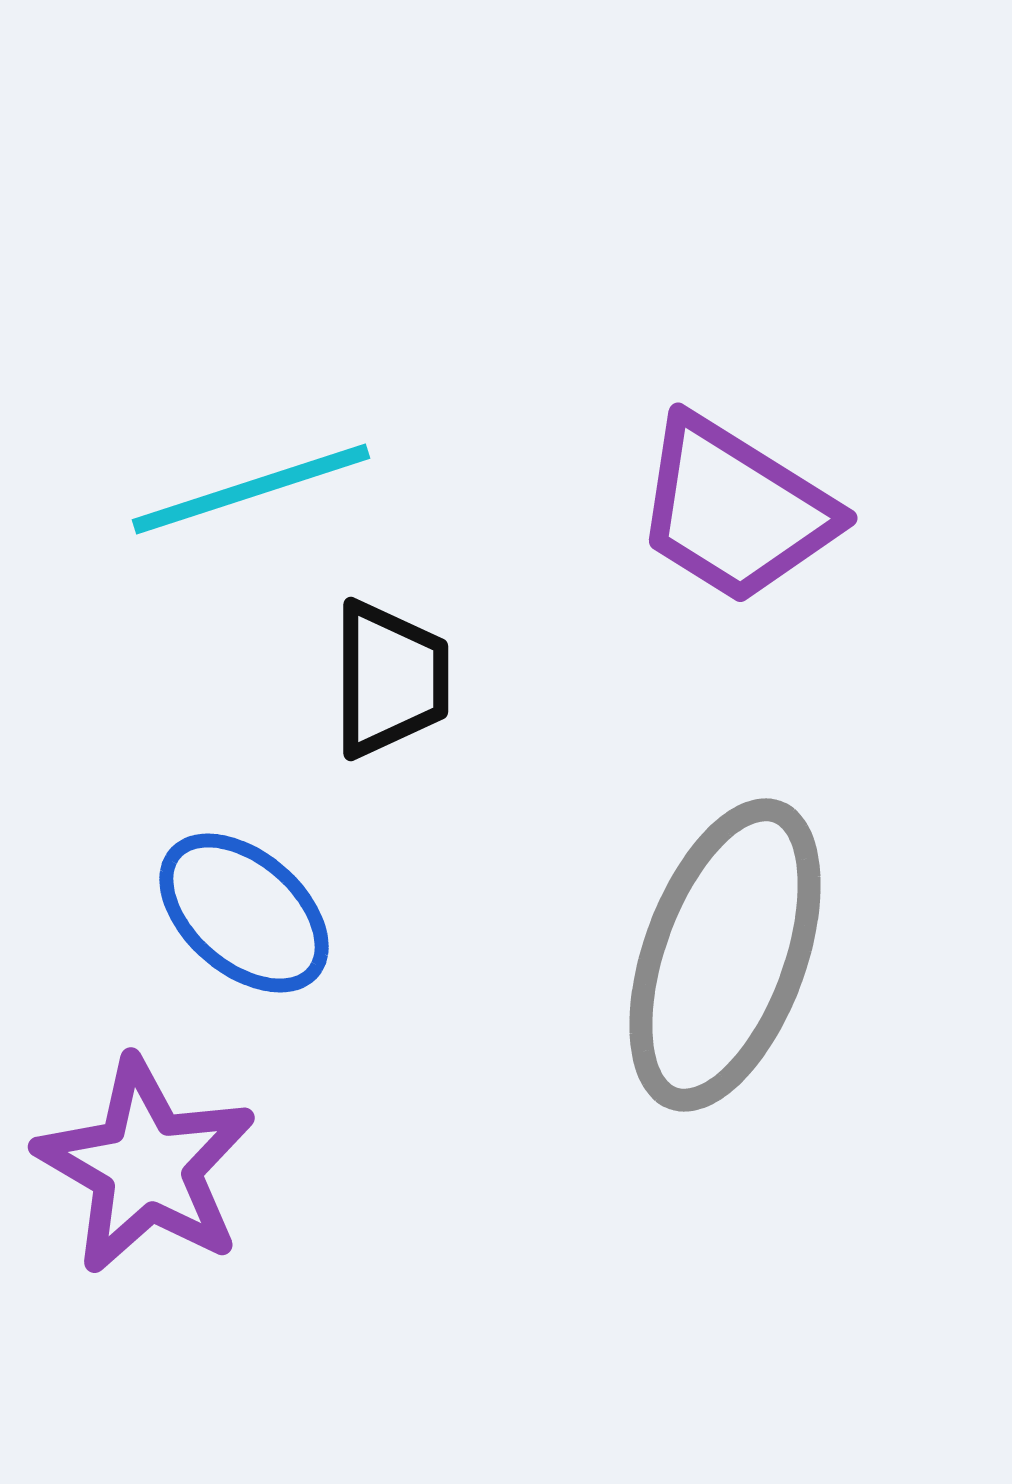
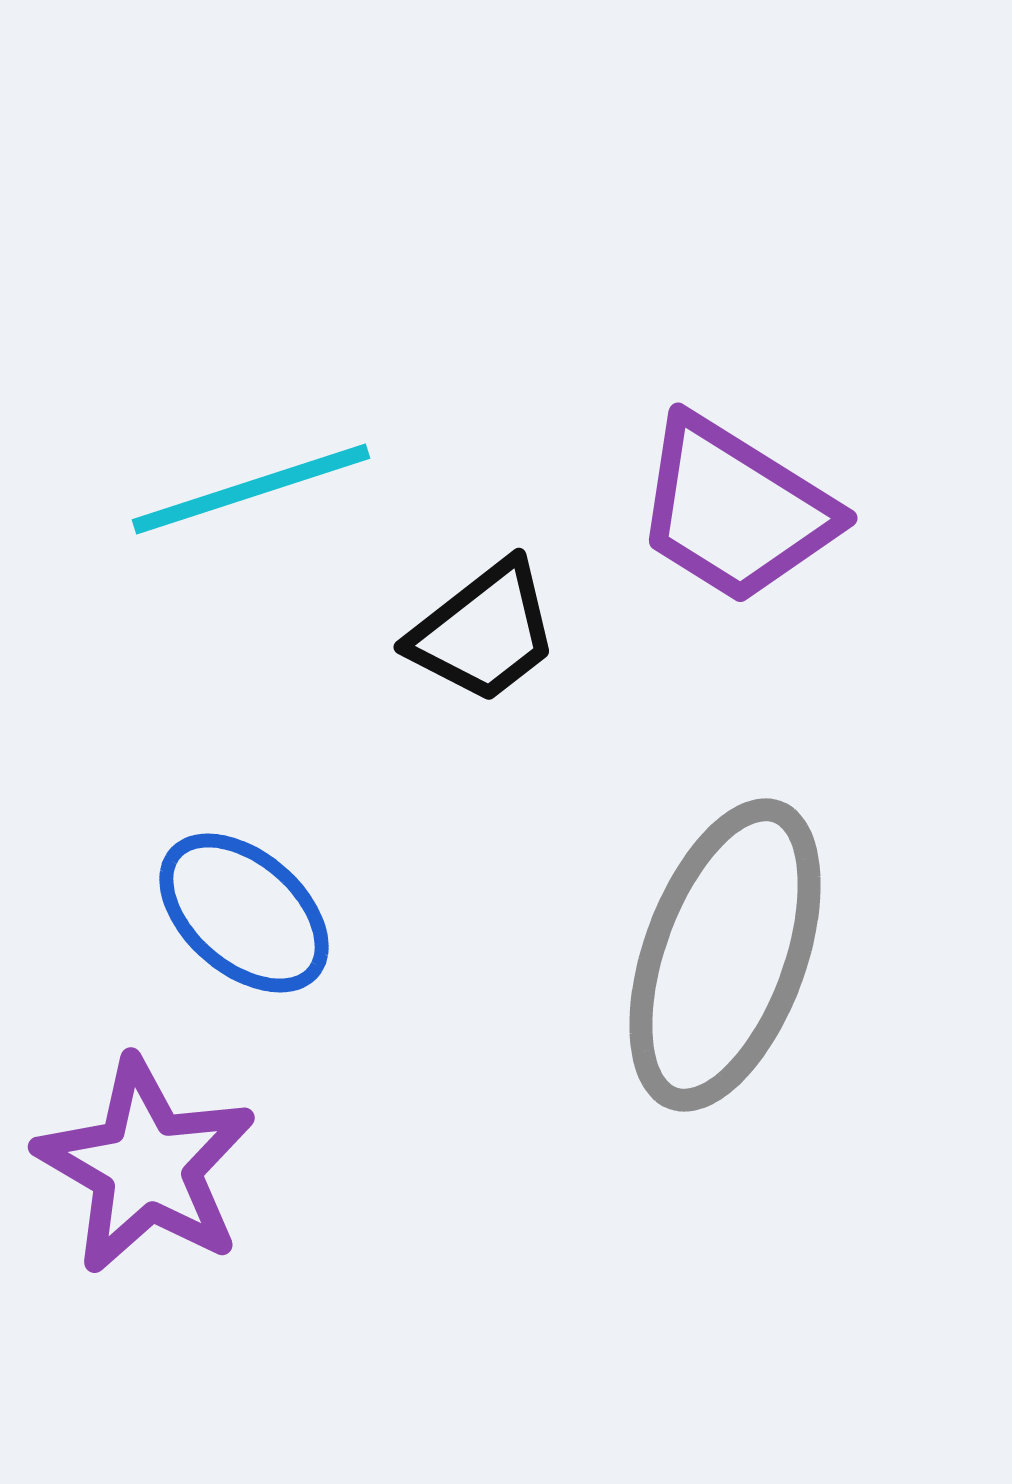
black trapezoid: moved 94 px right, 47 px up; rotated 52 degrees clockwise
